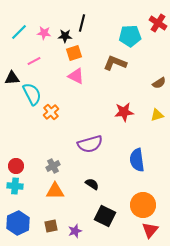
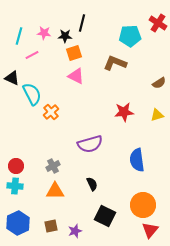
cyan line: moved 4 px down; rotated 30 degrees counterclockwise
pink line: moved 2 px left, 6 px up
black triangle: rotated 28 degrees clockwise
black semicircle: rotated 32 degrees clockwise
